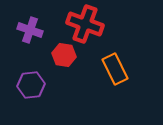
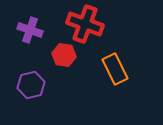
purple hexagon: rotated 8 degrees counterclockwise
